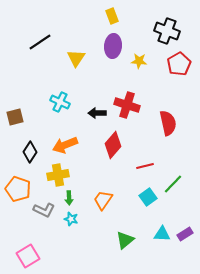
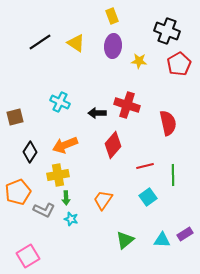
yellow triangle: moved 15 px up; rotated 30 degrees counterclockwise
green line: moved 9 px up; rotated 45 degrees counterclockwise
orange pentagon: moved 3 px down; rotated 30 degrees clockwise
green arrow: moved 3 px left
cyan triangle: moved 6 px down
